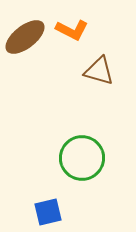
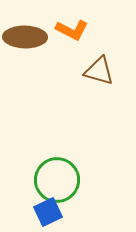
brown ellipse: rotated 39 degrees clockwise
green circle: moved 25 px left, 22 px down
blue square: rotated 12 degrees counterclockwise
